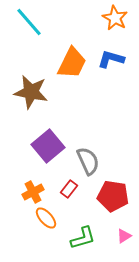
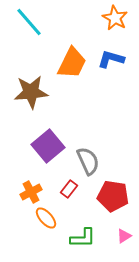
brown star: rotated 16 degrees counterclockwise
orange cross: moved 2 px left
green L-shape: rotated 16 degrees clockwise
